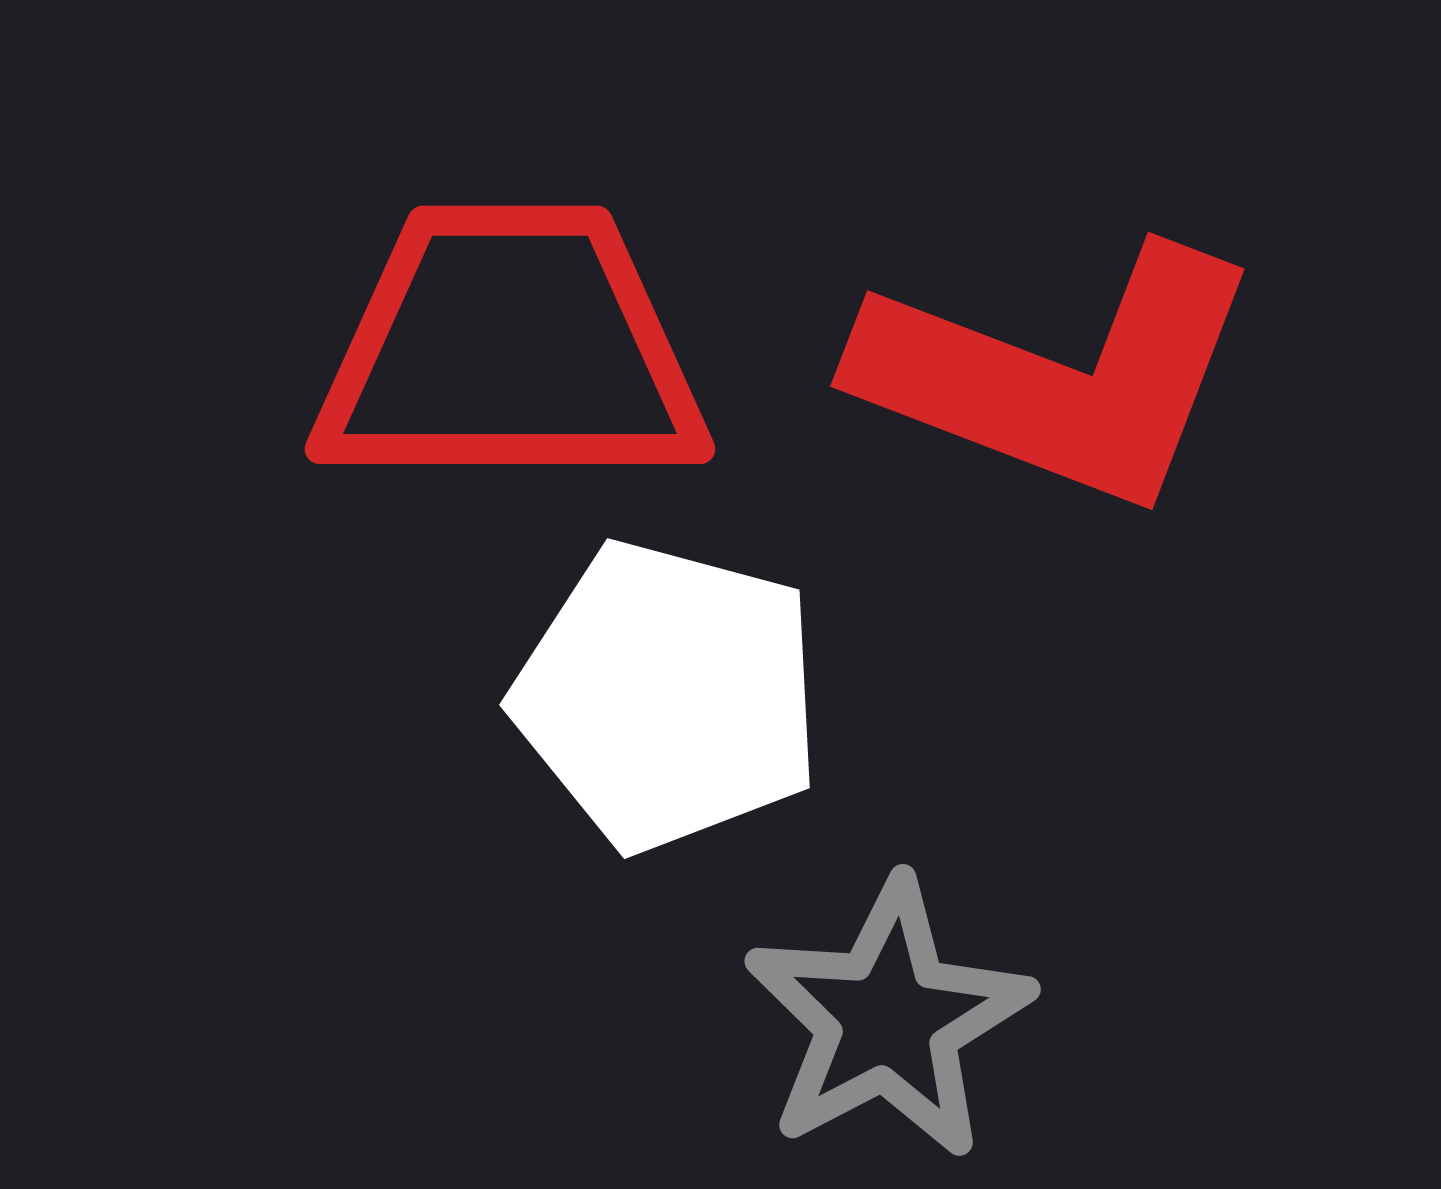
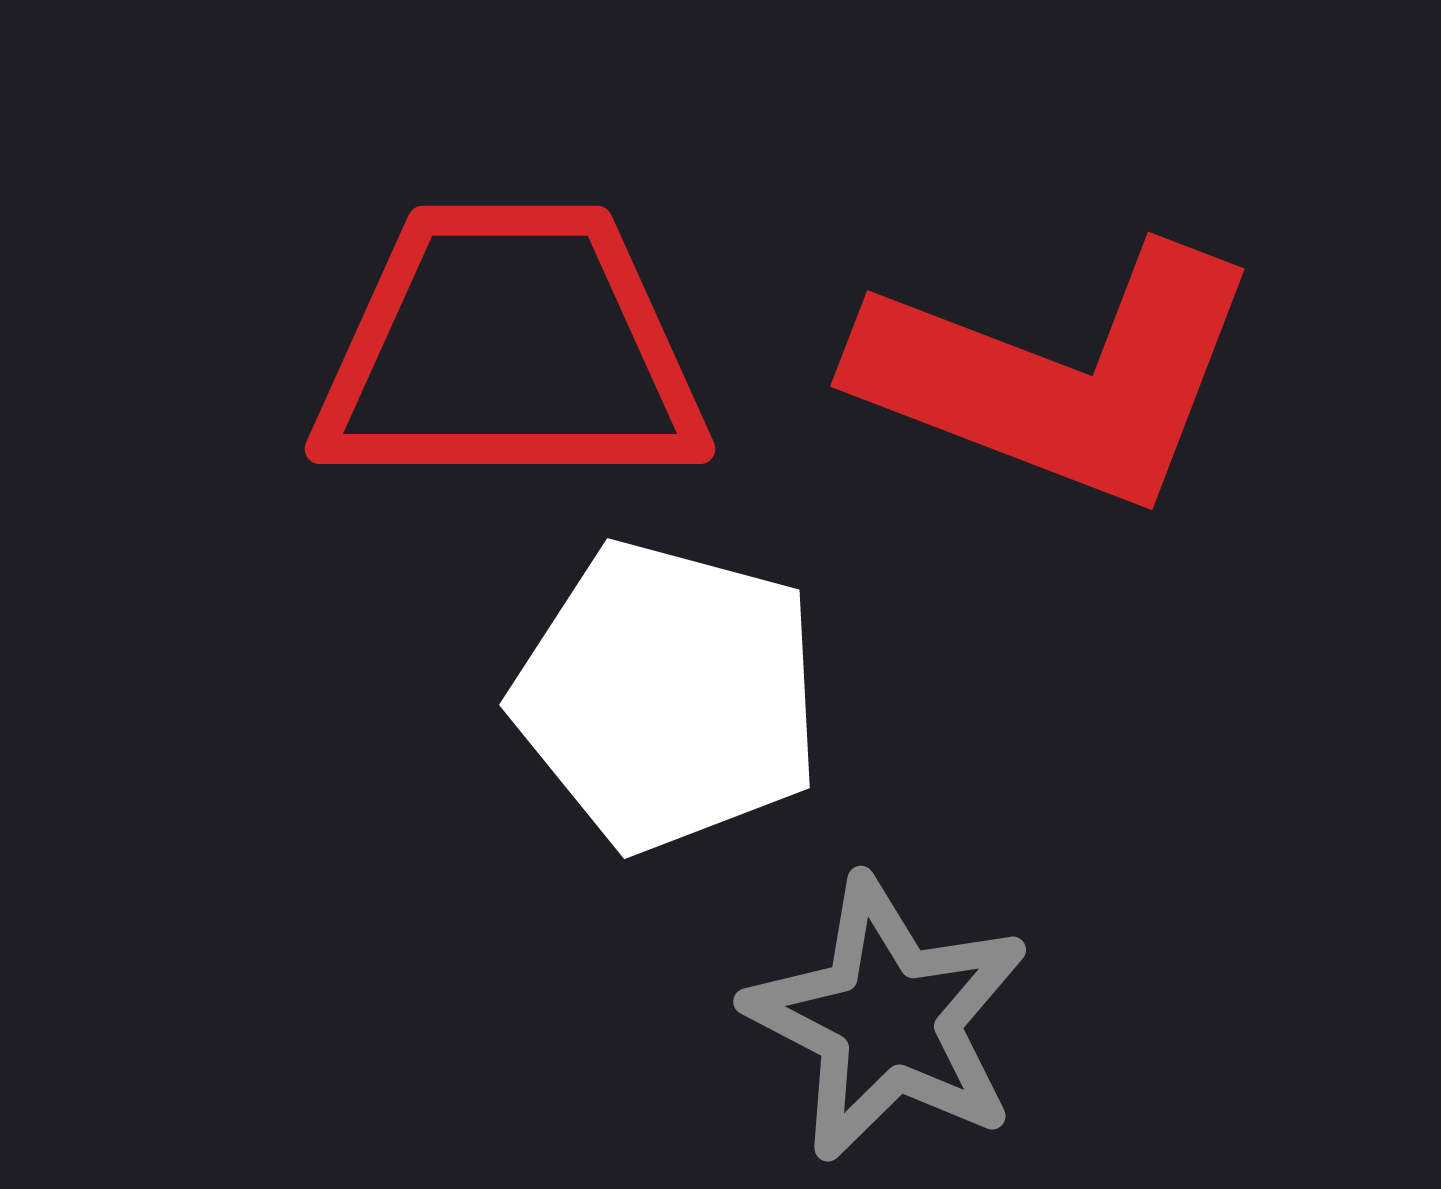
gray star: rotated 17 degrees counterclockwise
